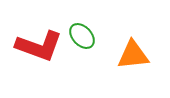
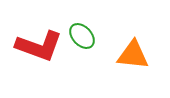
orange triangle: rotated 12 degrees clockwise
